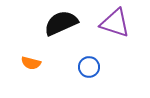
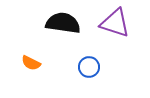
black semicircle: moved 2 px right; rotated 32 degrees clockwise
orange semicircle: rotated 12 degrees clockwise
